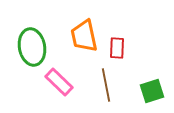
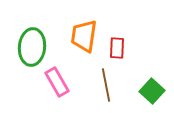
orange trapezoid: rotated 20 degrees clockwise
green ellipse: rotated 15 degrees clockwise
pink rectangle: moved 2 px left; rotated 16 degrees clockwise
green square: rotated 30 degrees counterclockwise
